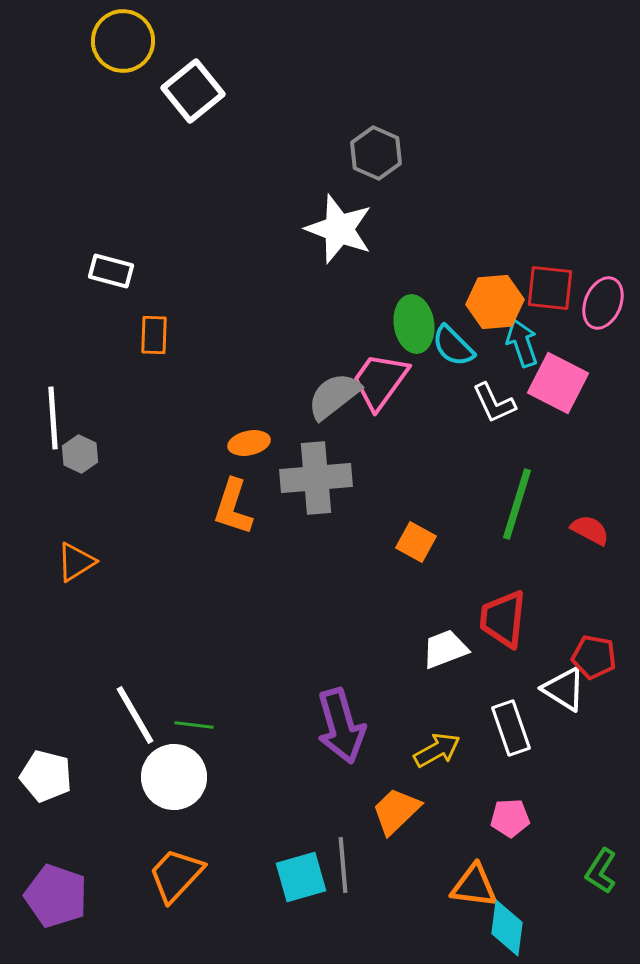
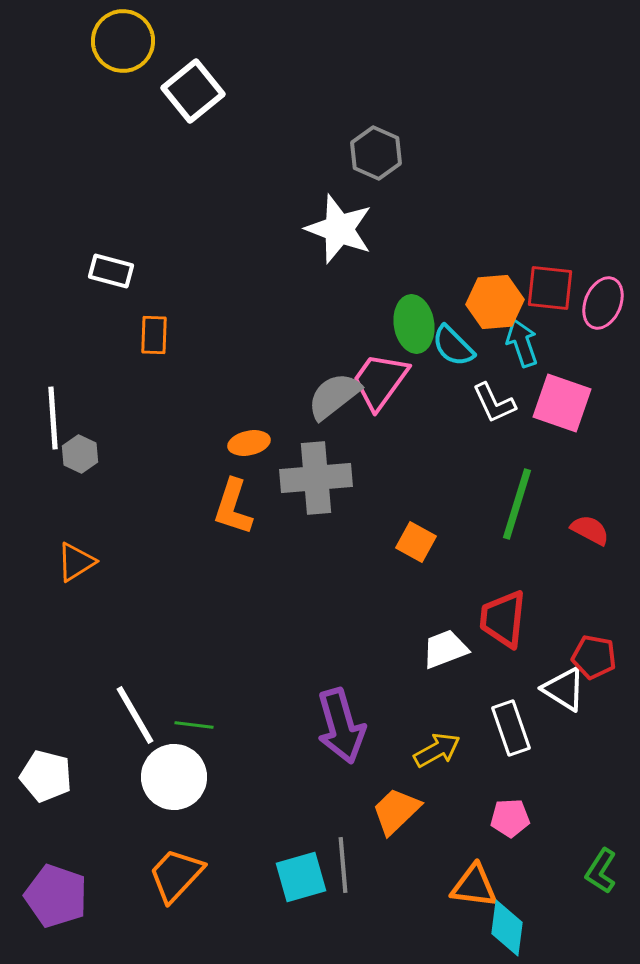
pink square at (558, 383): moved 4 px right, 20 px down; rotated 8 degrees counterclockwise
